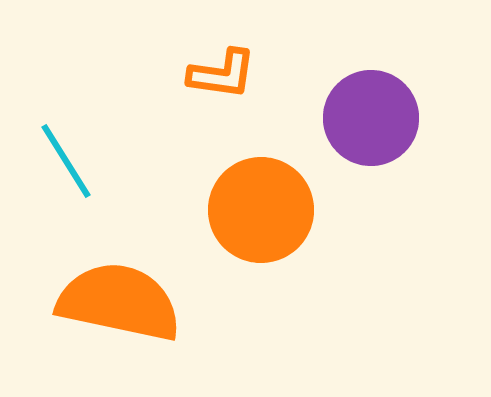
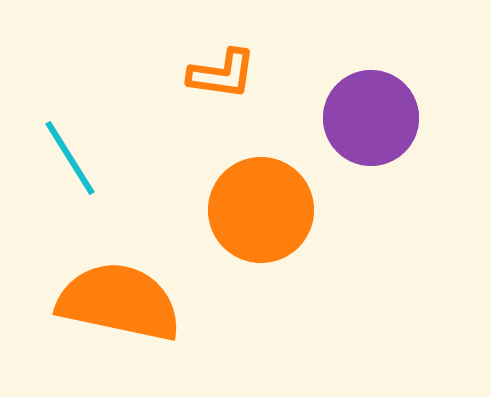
cyan line: moved 4 px right, 3 px up
